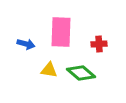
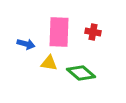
pink rectangle: moved 2 px left
red cross: moved 6 px left, 12 px up; rotated 14 degrees clockwise
yellow triangle: moved 7 px up
